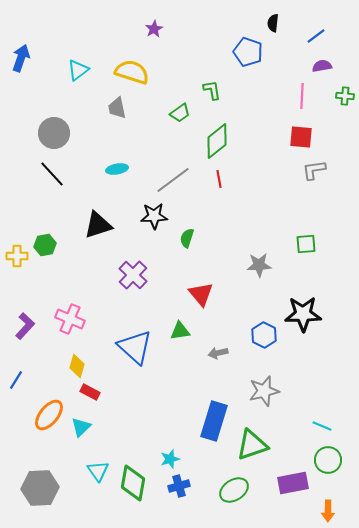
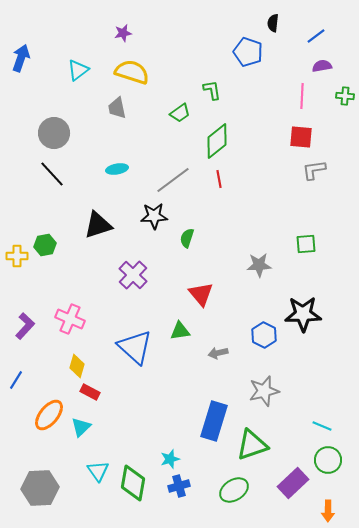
purple star at (154, 29): moved 31 px left, 4 px down; rotated 18 degrees clockwise
purple rectangle at (293, 483): rotated 32 degrees counterclockwise
